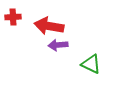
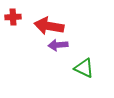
green triangle: moved 7 px left, 4 px down
